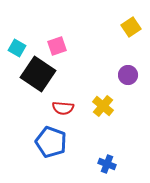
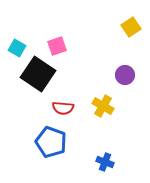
purple circle: moved 3 px left
yellow cross: rotated 10 degrees counterclockwise
blue cross: moved 2 px left, 2 px up
